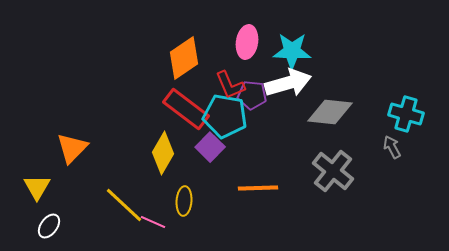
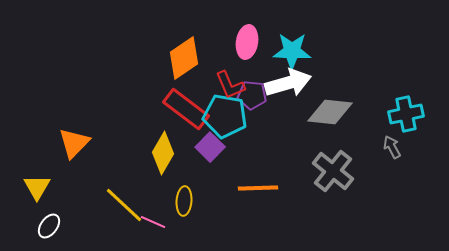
cyan cross: rotated 28 degrees counterclockwise
orange triangle: moved 2 px right, 5 px up
